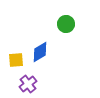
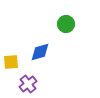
blue diamond: rotated 15 degrees clockwise
yellow square: moved 5 px left, 2 px down
